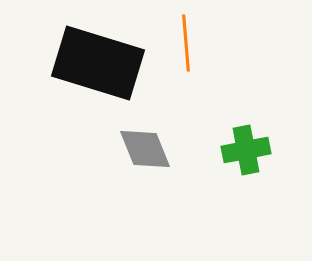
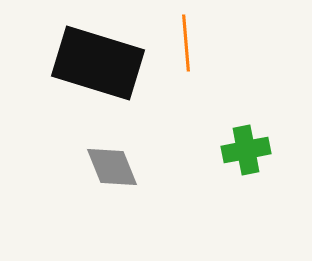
gray diamond: moved 33 px left, 18 px down
